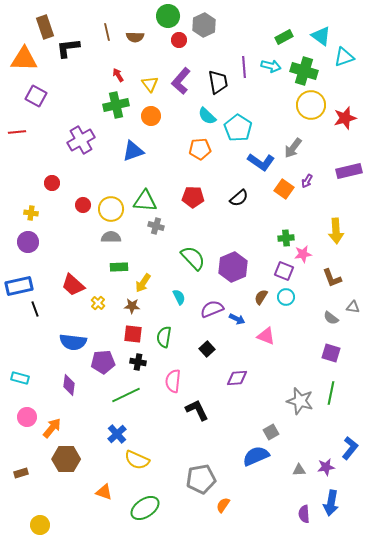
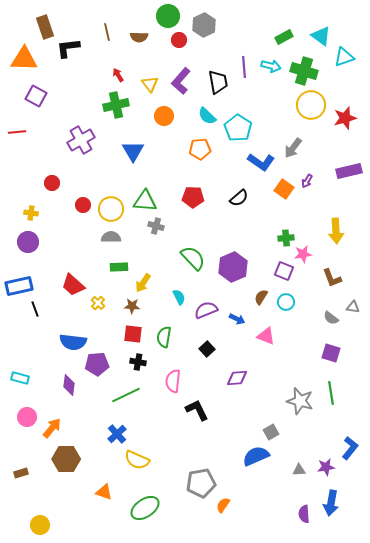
brown semicircle at (135, 37): moved 4 px right
orange circle at (151, 116): moved 13 px right
blue triangle at (133, 151): rotated 40 degrees counterclockwise
cyan circle at (286, 297): moved 5 px down
purple semicircle at (212, 309): moved 6 px left, 1 px down
purple pentagon at (103, 362): moved 6 px left, 2 px down
green line at (331, 393): rotated 20 degrees counterclockwise
gray pentagon at (201, 479): moved 4 px down
